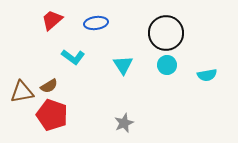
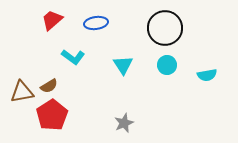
black circle: moved 1 px left, 5 px up
red pentagon: rotated 20 degrees clockwise
